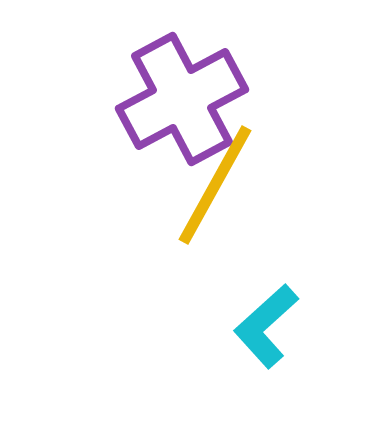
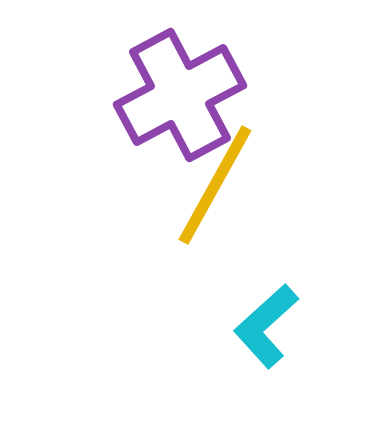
purple cross: moved 2 px left, 4 px up
